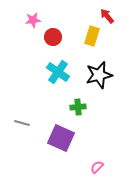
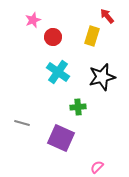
pink star: rotated 14 degrees counterclockwise
black star: moved 3 px right, 2 px down
